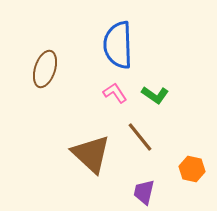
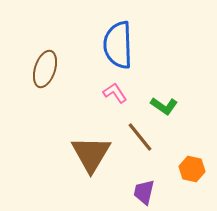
green L-shape: moved 9 px right, 11 px down
brown triangle: rotated 18 degrees clockwise
